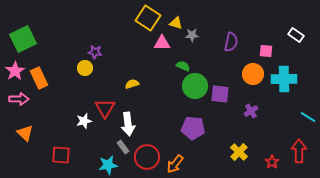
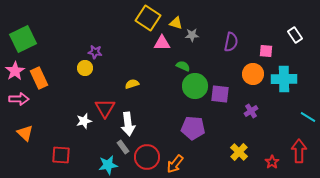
white rectangle: moved 1 px left; rotated 21 degrees clockwise
